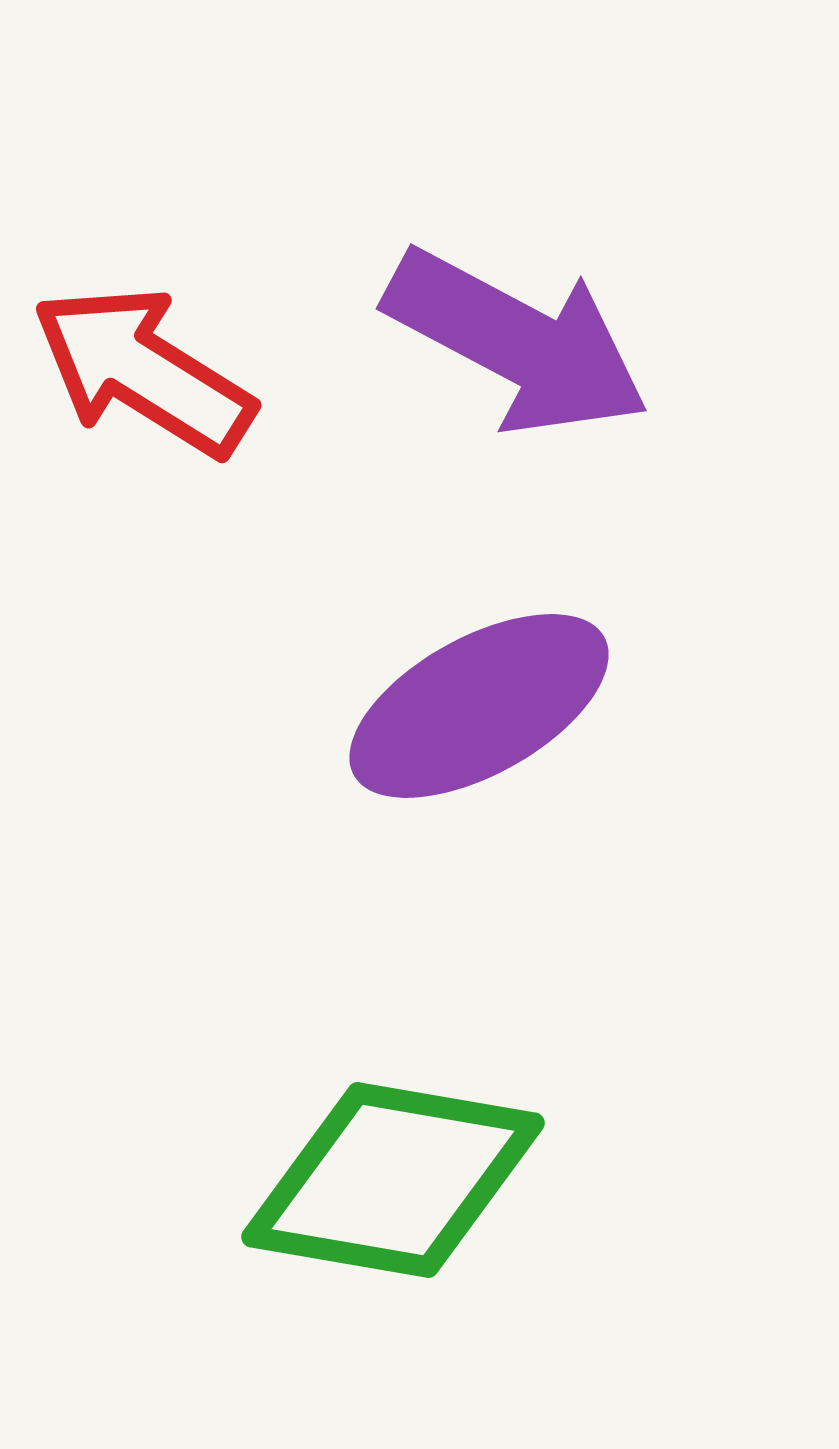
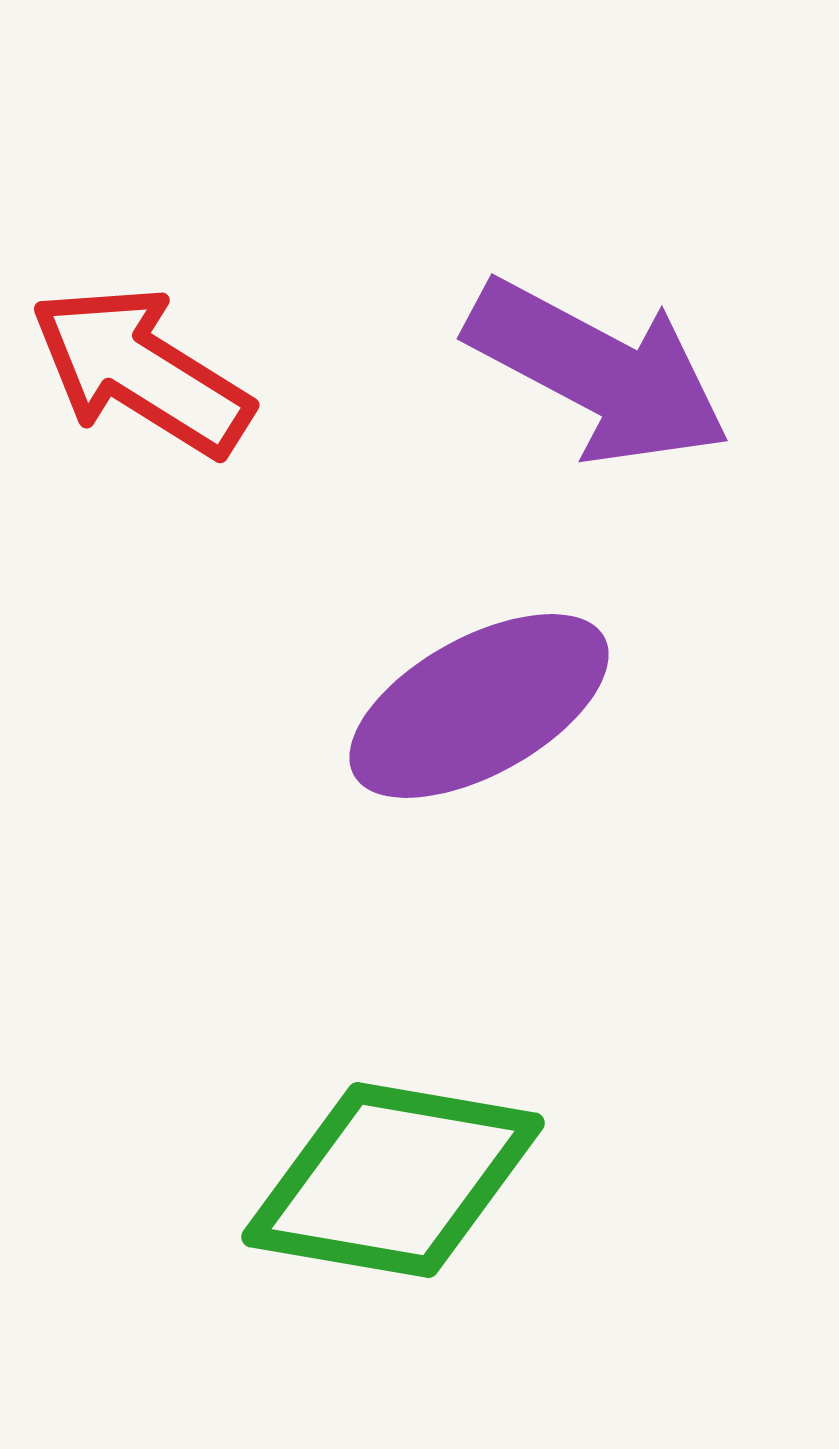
purple arrow: moved 81 px right, 30 px down
red arrow: moved 2 px left
